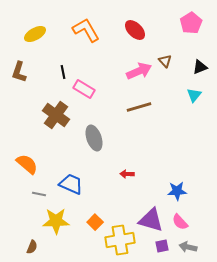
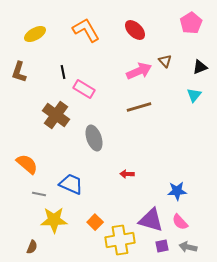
yellow star: moved 2 px left, 1 px up
